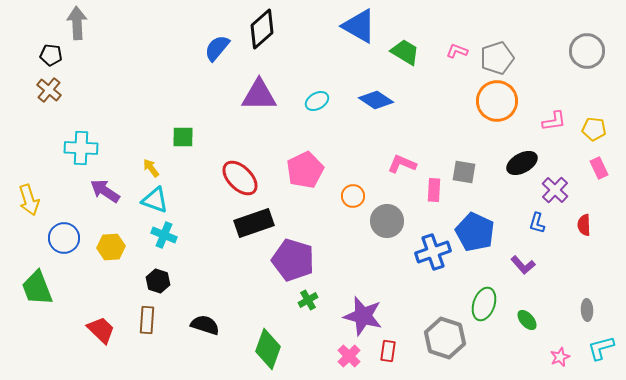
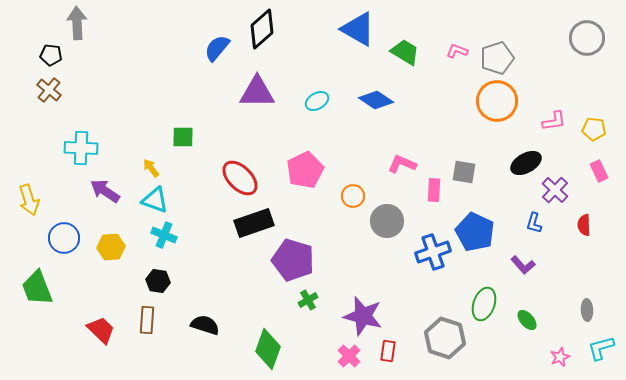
blue triangle at (359, 26): moved 1 px left, 3 px down
gray circle at (587, 51): moved 13 px up
purple triangle at (259, 95): moved 2 px left, 3 px up
black ellipse at (522, 163): moved 4 px right
pink rectangle at (599, 168): moved 3 px down
blue L-shape at (537, 223): moved 3 px left
black hexagon at (158, 281): rotated 10 degrees counterclockwise
